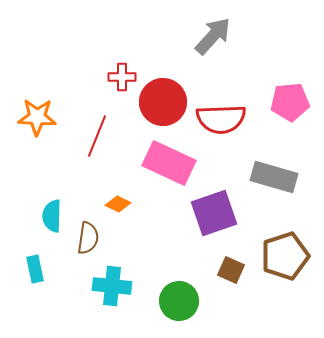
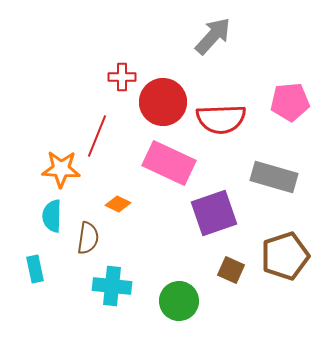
orange star: moved 24 px right, 52 px down
